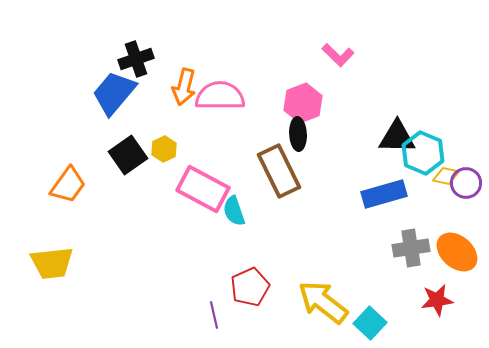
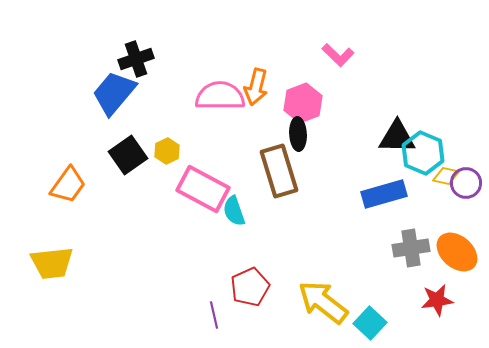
orange arrow: moved 72 px right
yellow hexagon: moved 3 px right, 2 px down
brown rectangle: rotated 9 degrees clockwise
